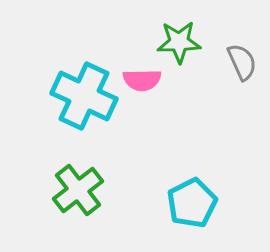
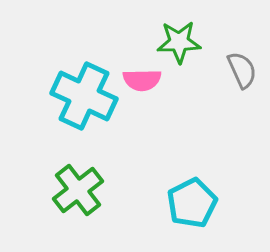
gray semicircle: moved 8 px down
